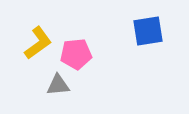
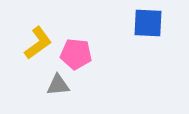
blue square: moved 8 px up; rotated 12 degrees clockwise
pink pentagon: rotated 12 degrees clockwise
